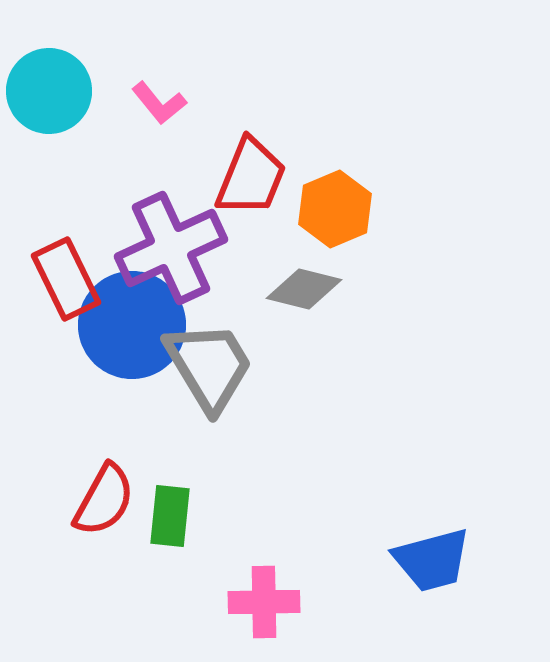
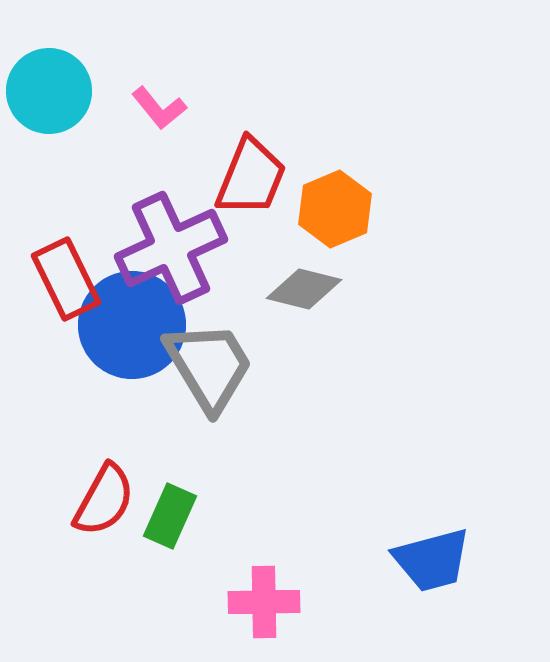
pink L-shape: moved 5 px down
green rectangle: rotated 18 degrees clockwise
